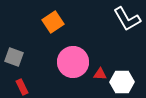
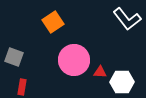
white L-shape: rotated 8 degrees counterclockwise
pink circle: moved 1 px right, 2 px up
red triangle: moved 2 px up
red rectangle: rotated 35 degrees clockwise
